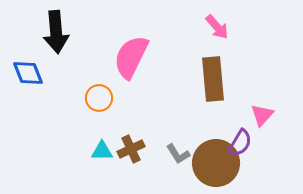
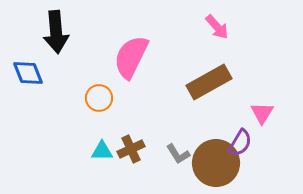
brown rectangle: moved 4 px left, 3 px down; rotated 66 degrees clockwise
pink triangle: moved 2 px up; rotated 10 degrees counterclockwise
